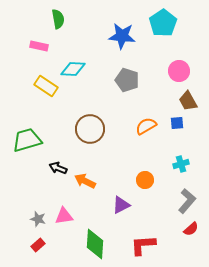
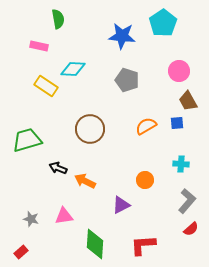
cyan cross: rotated 21 degrees clockwise
gray star: moved 7 px left
red rectangle: moved 17 px left, 7 px down
